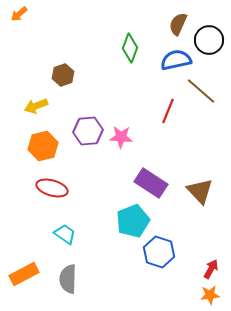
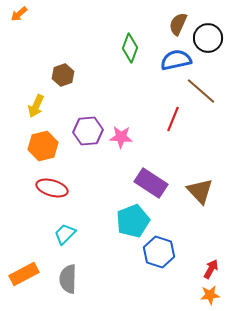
black circle: moved 1 px left, 2 px up
yellow arrow: rotated 45 degrees counterclockwise
red line: moved 5 px right, 8 px down
cyan trapezoid: rotated 80 degrees counterclockwise
